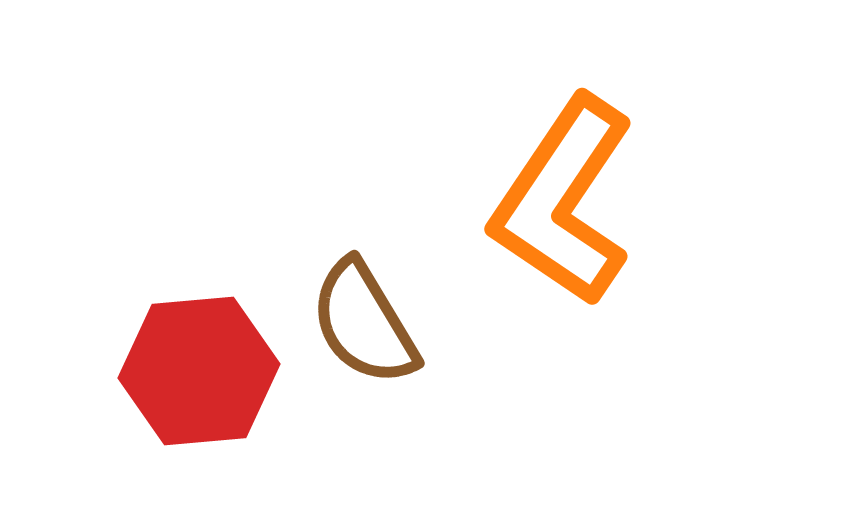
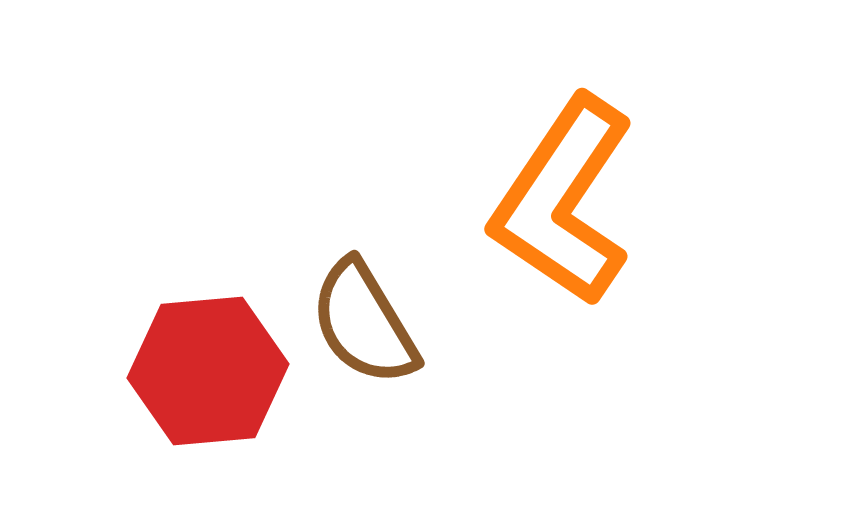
red hexagon: moved 9 px right
